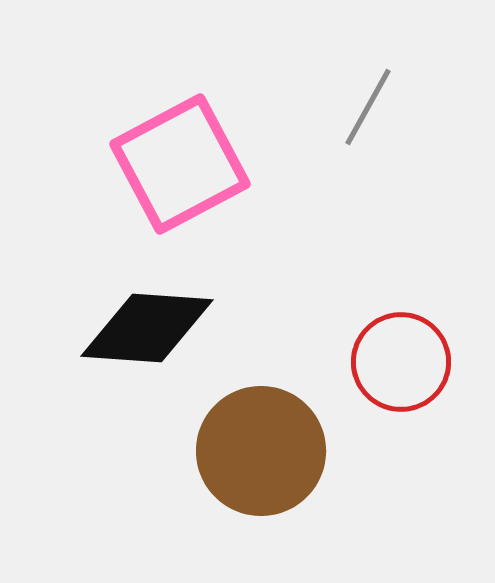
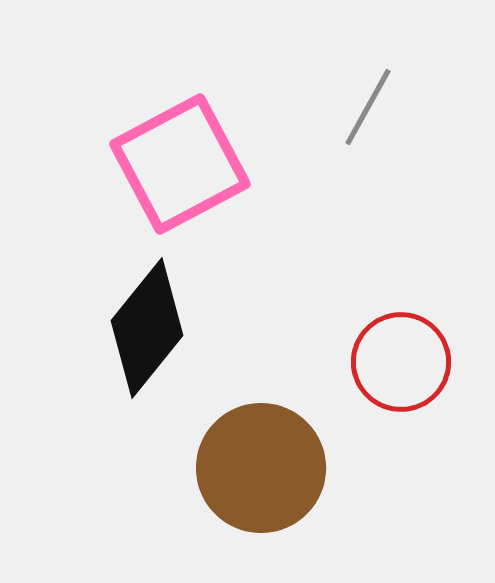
black diamond: rotated 55 degrees counterclockwise
brown circle: moved 17 px down
